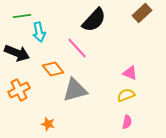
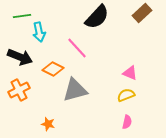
black semicircle: moved 3 px right, 3 px up
black arrow: moved 3 px right, 4 px down
orange diamond: rotated 25 degrees counterclockwise
